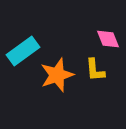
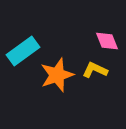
pink diamond: moved 1 px left, 2 px down
yellow L-shape: rotated 120 degrees clockwise
